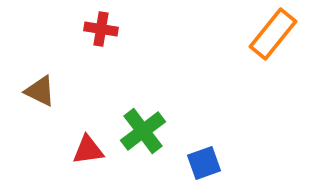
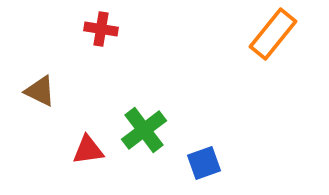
green cross: moved 1 px right, 1 px up
